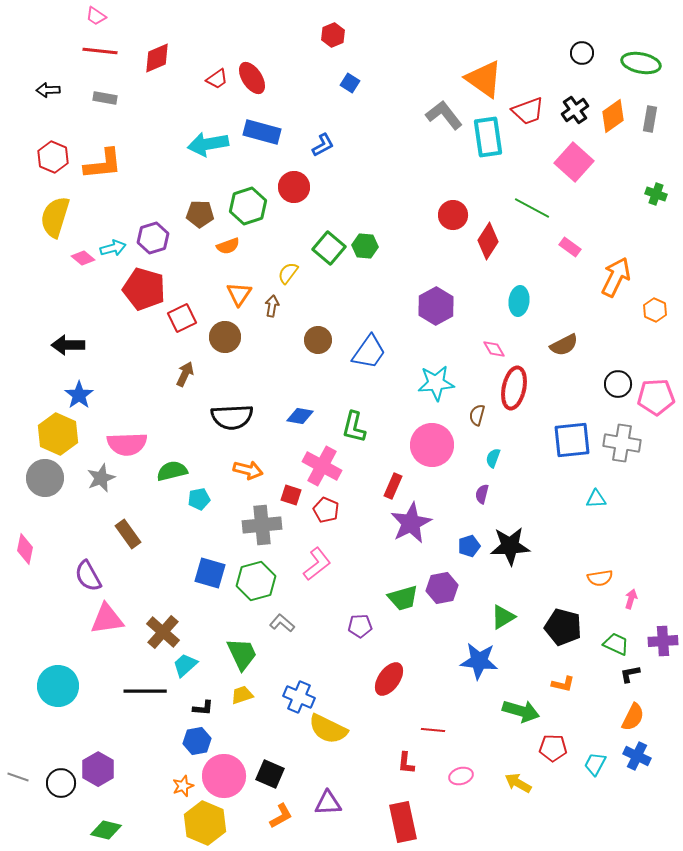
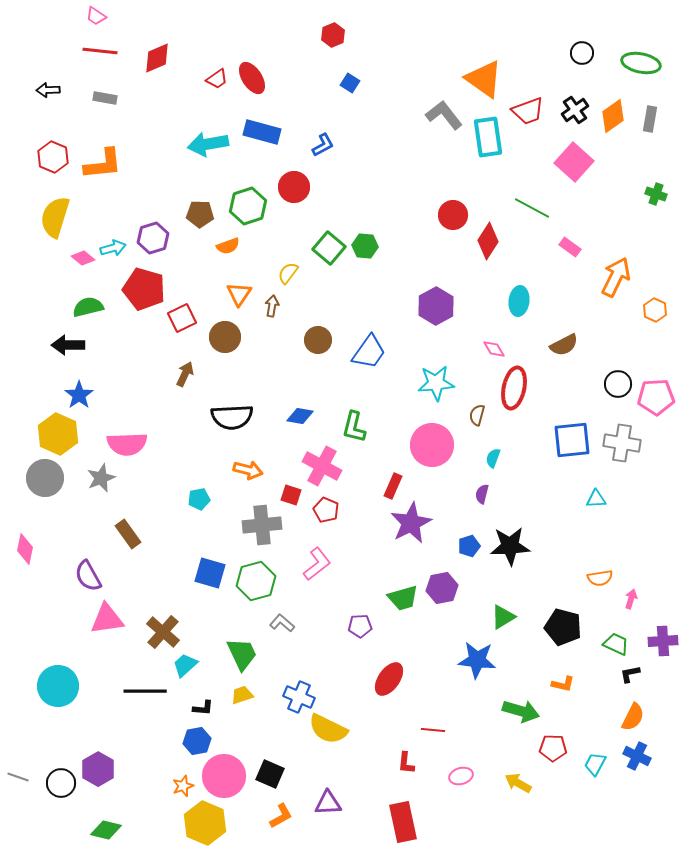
green semicircle at (172, 471): moved 84 px left, 164 px up
blue star at (479, 661): moved 2 px left, 1 px up
